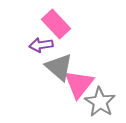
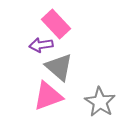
pink triangle: moved 31 px left, 12 px down; rotated 32 degrees clockwise
